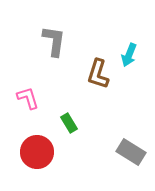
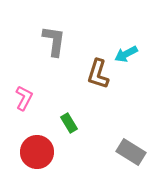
cyan arrow: moved 3 px left, 1 px up; rotated 40 degrees clockwise
pink L-shape: moved 4 px left; rotated 45 degrees clockwise
